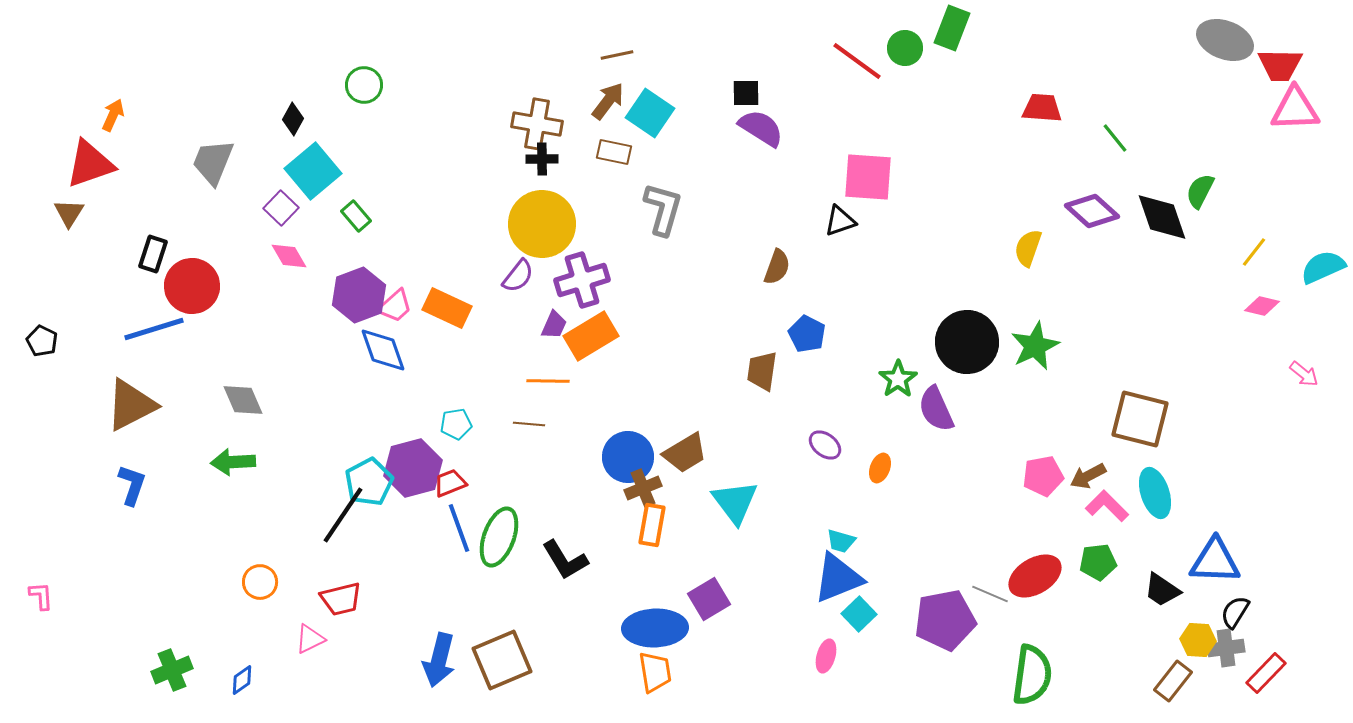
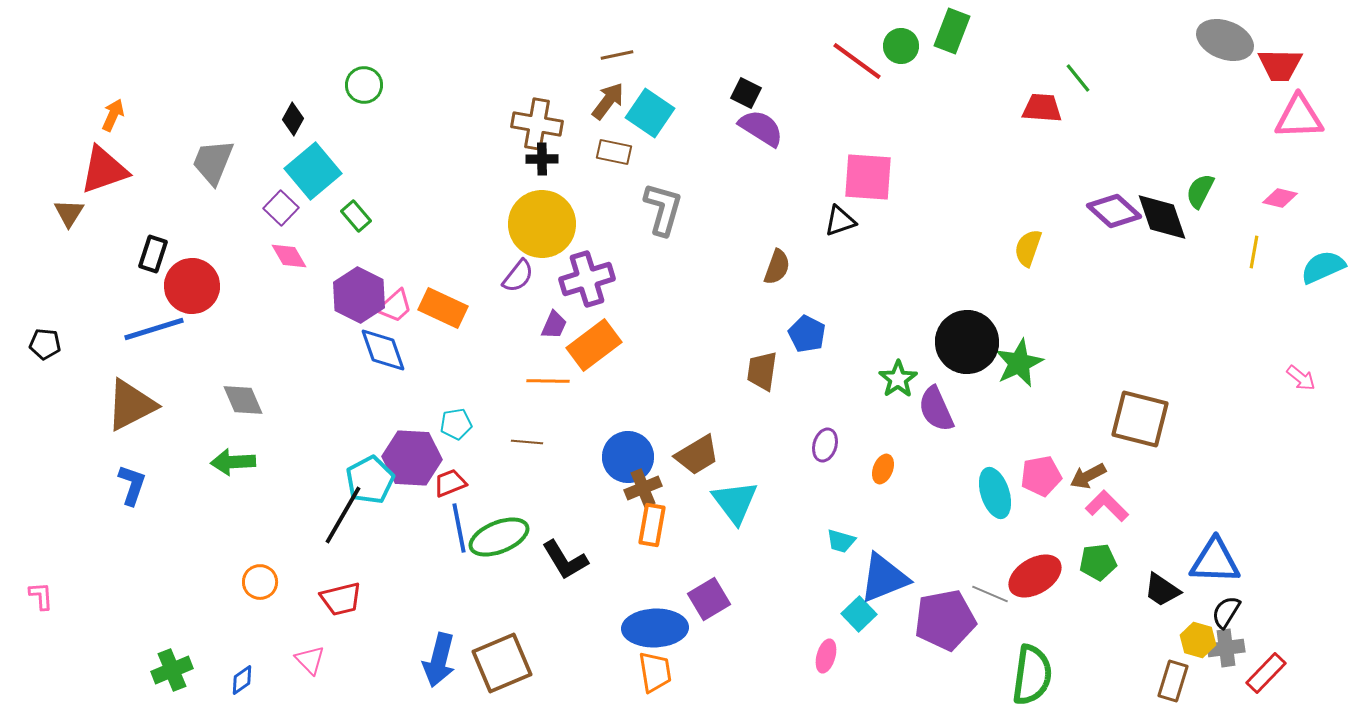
green rectangle at (952, 28): moved 3 px down
green circle at (905, 48): moved 4 px left, 2 px up
black square at (746, 93): rotated 28 degrees clockwise
pink triangle at (1295, 109): moved 4 px right, 8 px down
green line at (1115, 138): moved 37 px left, 60 px up
red triangle at (90, 164): moved 14 px right, 6 px down
purple diamond at (1092, 211): moved 22 px right
yellow line at (1254, 252): rotated 28 degrees counterclockwise
purple cross at (582, 280): moved 5 px right, 1 px up
purple hexagon at (359, 295): rotated 12 degrees counterclockwise
pink diamond at (1262, 306): moved 18 px right, 108 px up
orange rectangle at (447, 308): moved 4 px left
orange rectangle at (591, 336): moved 3 px right, 9 px down; rotated 6 degrees counterclockwise
black pentagon at (42, 341): moved 3 px right, 3 px down; rotated 20 degrees counterclockwise
green star at (1035, 346): moved 16 px left, 17 px down
pink arrow at (1304, 374): moved 3 px left, 4 px down
brown line at (529, 424): moved 2 px left, 18 px down
purple ellipse at (825, 445): rotated 68 degrees clockwise
brown trapezoid at (685, 453): moved 12 px right, 2 px down
purple hexagon at (413, 468): moved 1 px left, 10 px up; rotated 18 degrees clockwise
orange ellipse at (880, 468): moved 3 px right, 1 px down
pink pentagon at (1043, 476): moved 2 px left
cyan pentagon at (369, 482): moved 1 px right, 2 px up
cyan ellipse at (1155, 493): moved 160 px left
black line at (343, 515): rotated 4 degrees counterclockwise
blue line at (459, 528): rotated 9 degrees clockwise
green ellipse at (499, 537): rotated 48 degrees clockwise
blue triangle at (838, 578): moved 46 px right
black semicircle at (1235, 612): moved 9 px left
pink triangle at (310, 639): moved 21 px down; rotated 48 degrees counterclockwise
yellow hexagon at (1198, 640): rotated 12 degrees clockwise
brown square at (502, 660): moved 3 px down
brown rectangle at (1173, 681): rotated 21 degrees counterclockwise
